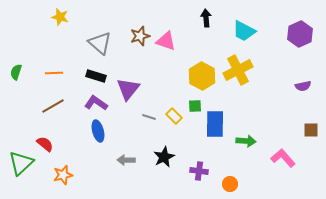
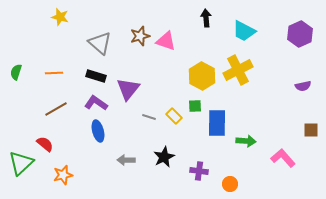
brown line: moved 3 px right, 3 px down
blue rectangle: moved 2 px right, 1 px up
